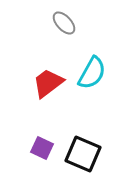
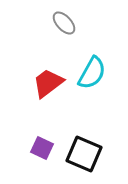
black square: moved 1 px right
